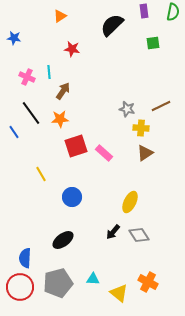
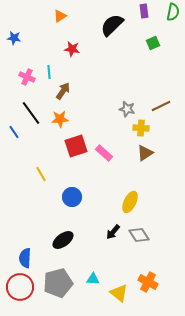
green square: rotated 16 degrees counterclockwise
